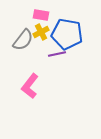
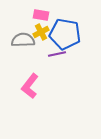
blue pentagon: moved 2 px left
gray semicircle: rotated 130 degrees counterclockwise
